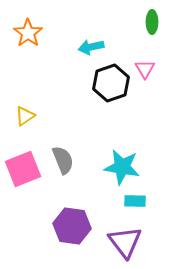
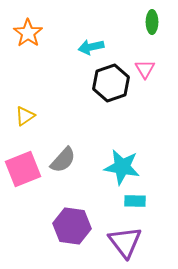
gray semicircle: rotated 64 degrees clockwise
